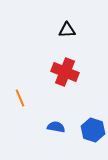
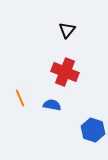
black triangle: rotated 48 degrees counterclockwise
blue semicircle: moved 4 px left, 22 px up
